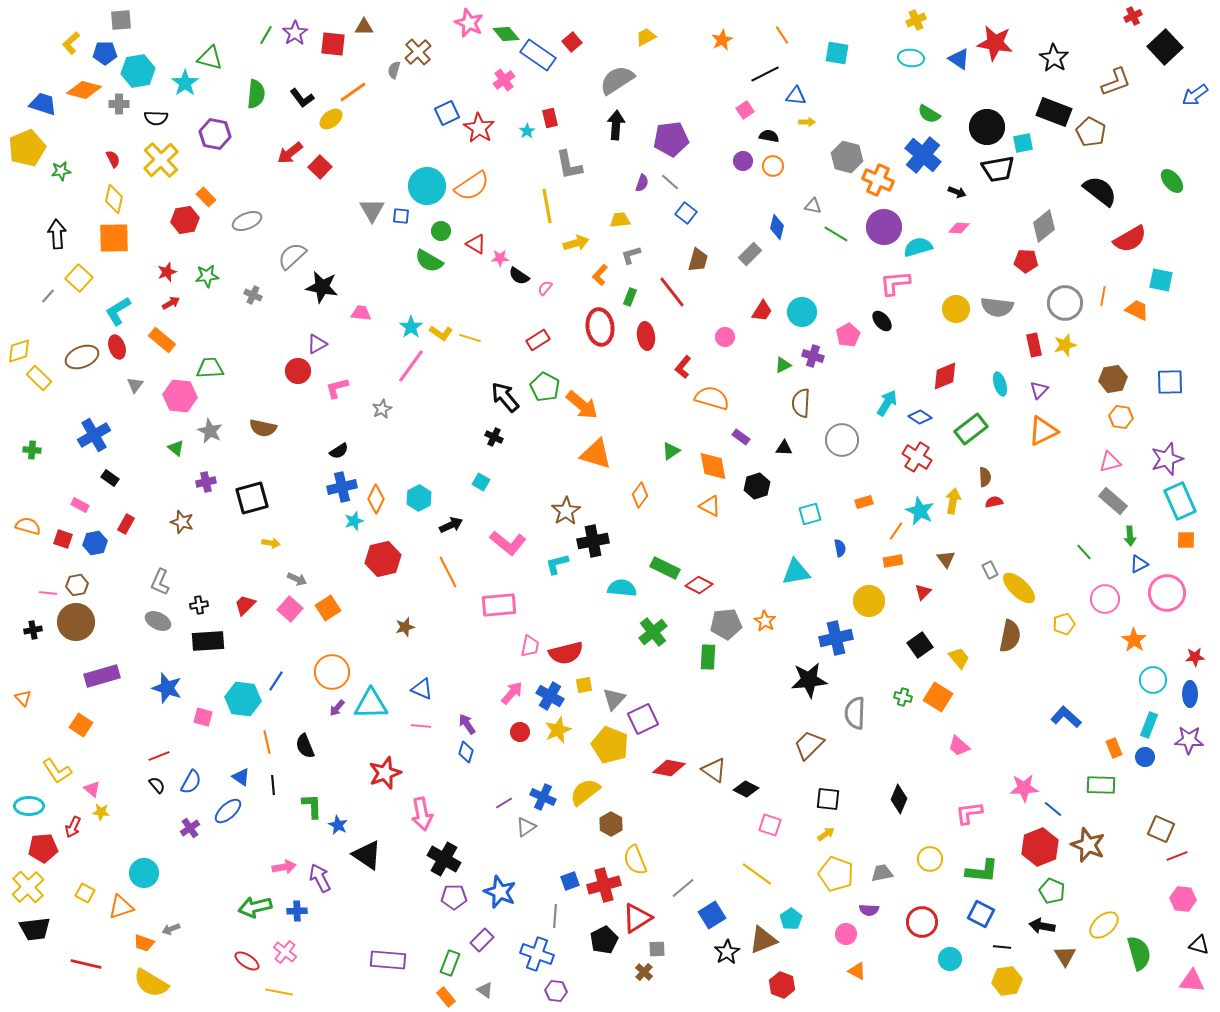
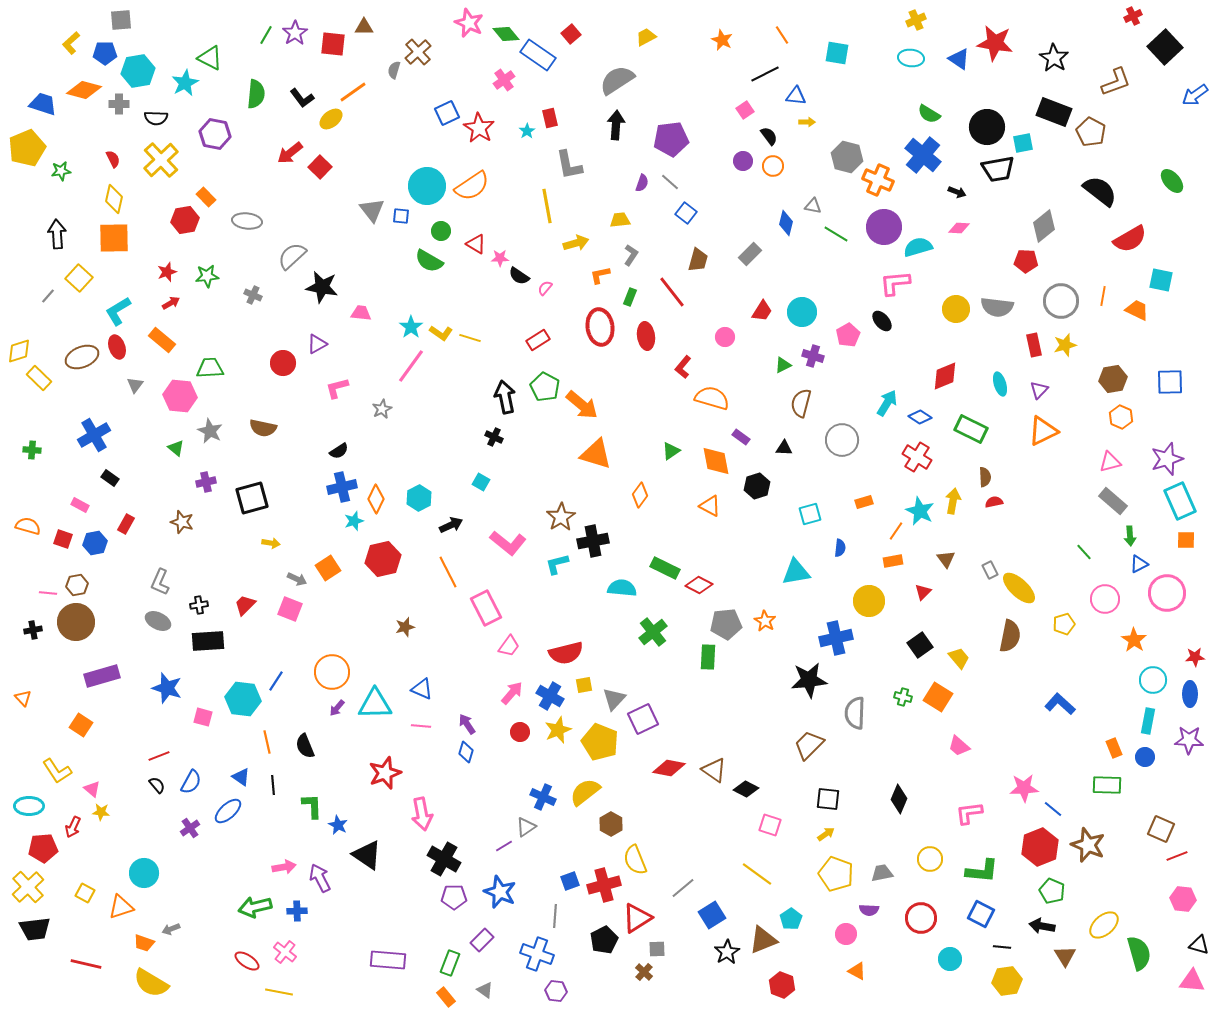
orange star at (722, 40): rotated 20 degrees counterclockwise
red square at (572, 42): moved 1 px left, 8 px up
green triangle at (210, 58): rotated 12 degrees clockwise
cyan star at (185, 83): rotated 8 degrees clockwise
black semicircle at (769, 136): rotated 42 degrees clockwise
gray triangle at (372, 210): rotated 8 degrees counterclockwise
gray ellipse at (247, 221): rotated 28 degrees clockwise
blue diamond at (777, 227): moved 9 px right, 4 px up
gray L-shape at (631, 255): rotated 140 degrees clockwise
orange L-shape at (600, 275): rotated 35 degrees clockwise
gray circle at (1065, 303): moved 4 px left, 2 px up
red circle at (298, 371): moved 15 px left, 8 px up
black arrow at (505, 397): rotated 28 degrees clockwise
brown semicircle at (801, 403): rotated 12 degrees clockwise
orange hexagon at (1121, 417): rotated 15 degrees clockwise
green rectangle at (971, 429): rotated 64 degrees clockwise
orange diamond at (713, 466): moved 3 px right, 5 px up
brown star at (566, 511): moved 5 px left, 6 px down
blue semicircle at (840, 548): rotated 18 degrees clockwise
pink rectangle at (499, 605): moved 13 px left, 3 px down; rotated 68 degrees clockwise
orange square at (328, 608): moved 40 px up
pink square at (290, 609): rotated 20 degrees counterclockwise
pink trapezoid at (530, 646): moved 21 px left; rotated 25 degrees clockwise
cyan triangle at (371, 704): moved 4 px right
blue L-shape at (1066, 717): moved 6 px left, 13 px up
cyan rectangle at (1149, 725): moved 1 px left, 4 px up; rotated 10 degrees counterclockwise
yellow pentagon at (610, 745): moved 10 px left, 3 px up
green rectangle at (1101, 785): moved 6 px right
purple line at (504, 803): moved 43 px down
red circle at (922, 922): moved 1 px left, 4 px up
